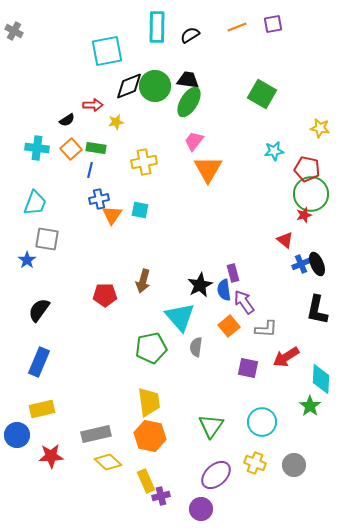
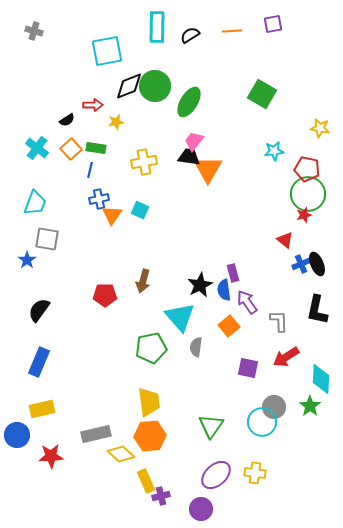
orange line at (237, 27): moved 5 px left, 4 px down; rotated 18 degrees clockwise
gray cross at (14, 31): moved 20 px right; rotated 12 degrees counterclockwise
black trapezoid at (188, 80): moved 1 px right, 77 px down
cyan cross at (37, 148): rotated 30 degrees clockwise
green circle at (311, 194): moved 3 px left
cyan square at (140, 210): rotated 12 degrees clockwise
purple arrow at (244, 302): moved 3 px right
gray L-shape at (266, 329): moved 13 px right, 8 px up; rotated 95 degrees counterclockwise
orange hexagon at (150, 436): rotated 16 degrees counterclockwise
yellow diamond at (108, 462): moved 13 px right, 8 px up
yellow cross at (255, 463): moved 10 px down; rotated 15 degrees counterclockwise
gray circle at (294, 465): moved 20 px left, 58 px up
